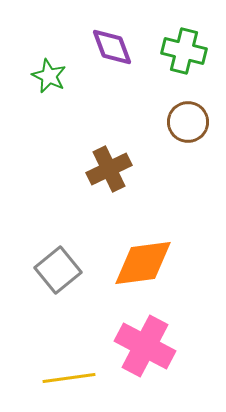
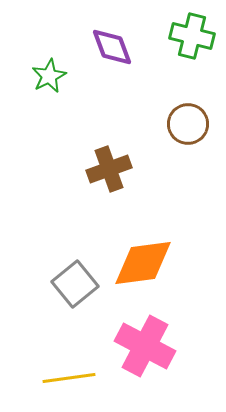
green cross: moved 8 px right, 15 px up
green star: rotated 20 degrees clockwise
brown circle: moved 2 px down
brown cross: rotated 6 degrees clockwise
gray square: moved 17 px right, 14 px down
